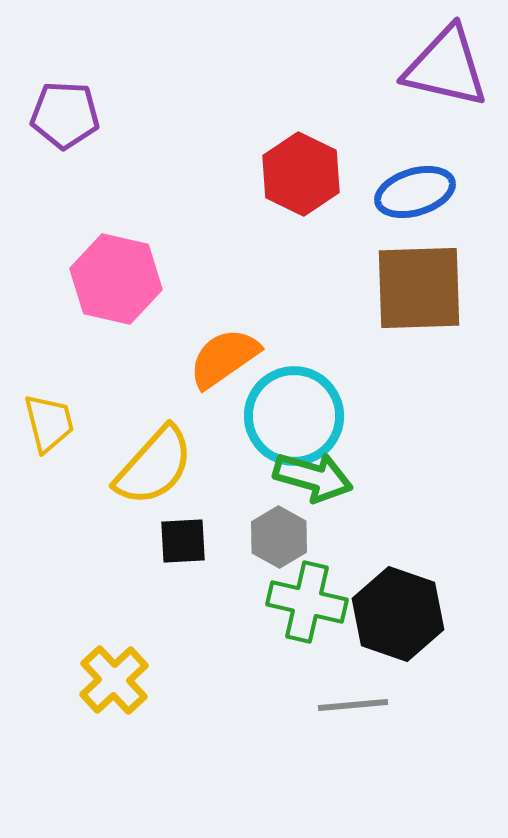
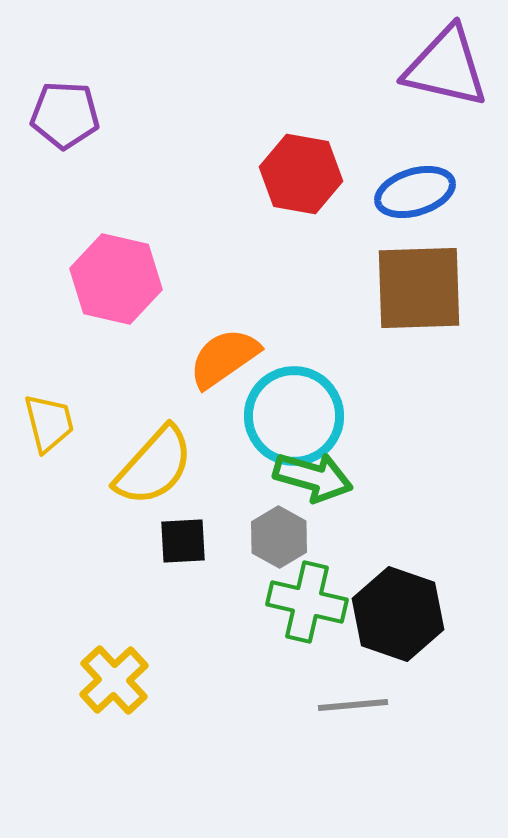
red hexagon: rotated 16 degrees counterclockwise
